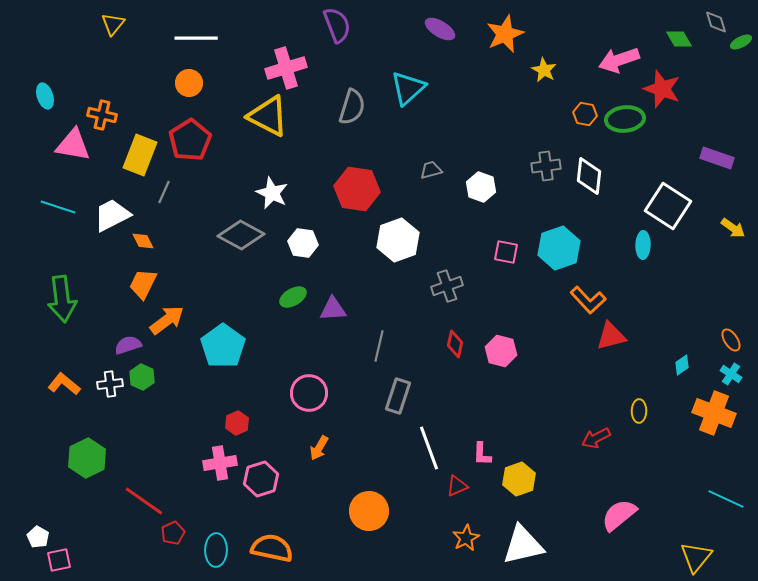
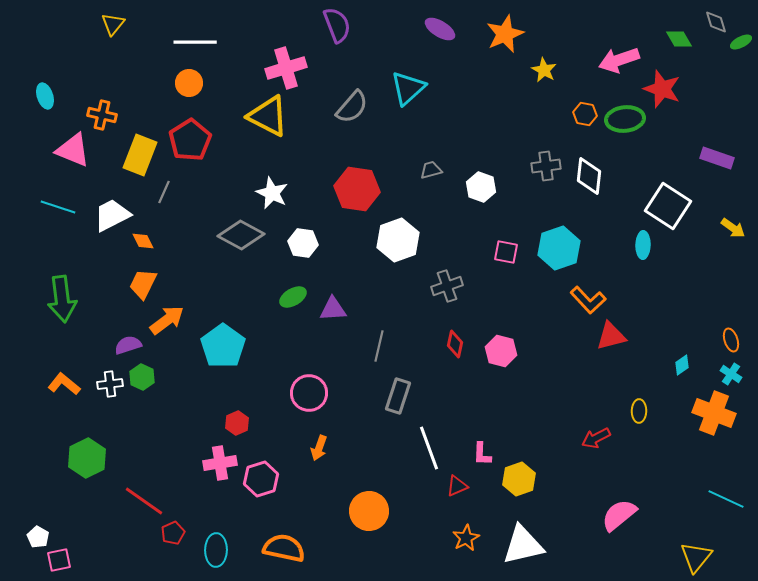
white line at (196, 38): moved 1 px left, 4 px down
gray semicircle at (352, 107): rotated 24 degrees clockwise
pink triangle at (73, 145): moved 5 px down; rotated 12 degrees clockwise
orange ellipse at (731, 340): rotated 15 degrees clockwise
orange arrow at (319, 448): rotated 10 degrees counterclockwise
orange semicircle at (272, 548): moved 12 px right
